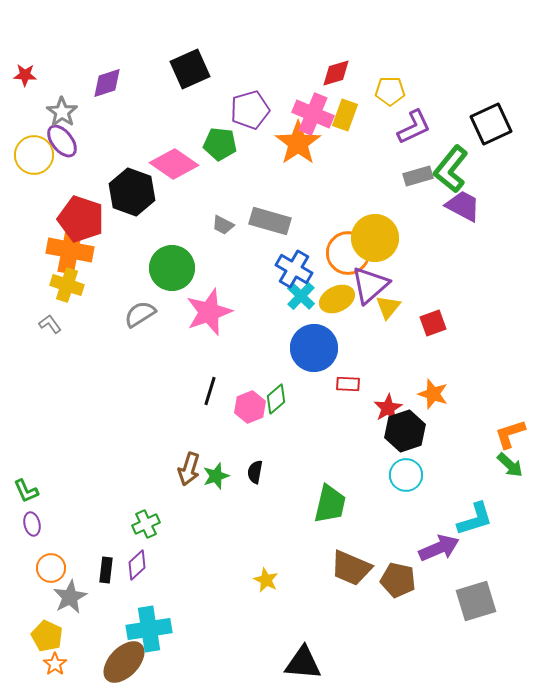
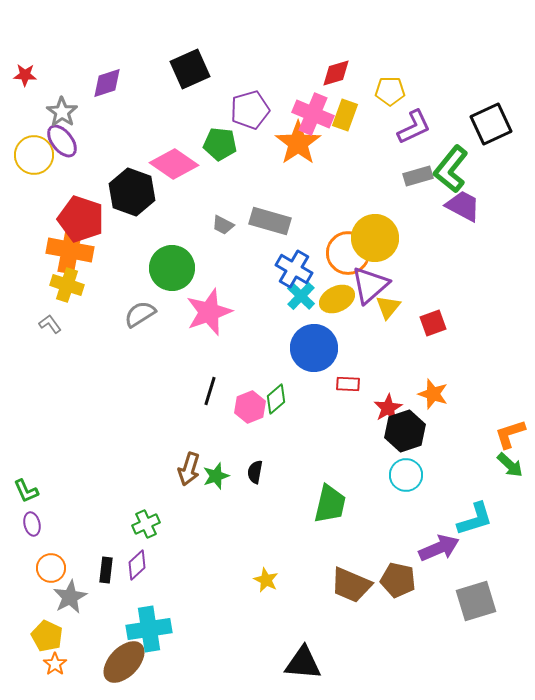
brown trapezoid at (351, 568): moved 17 px down
